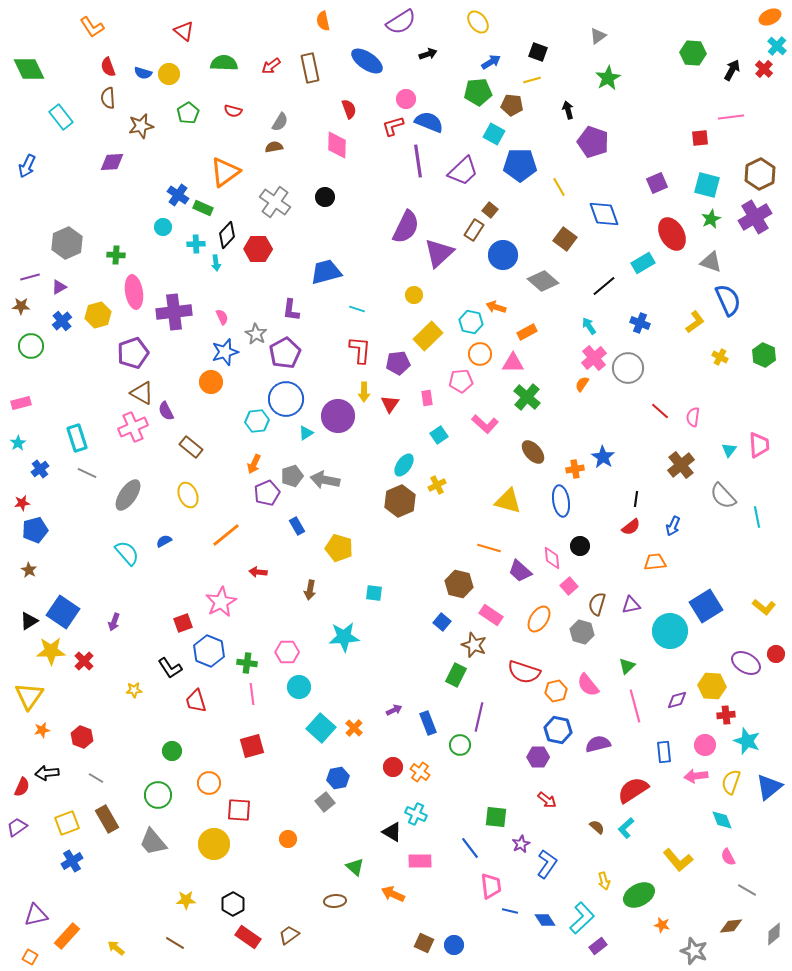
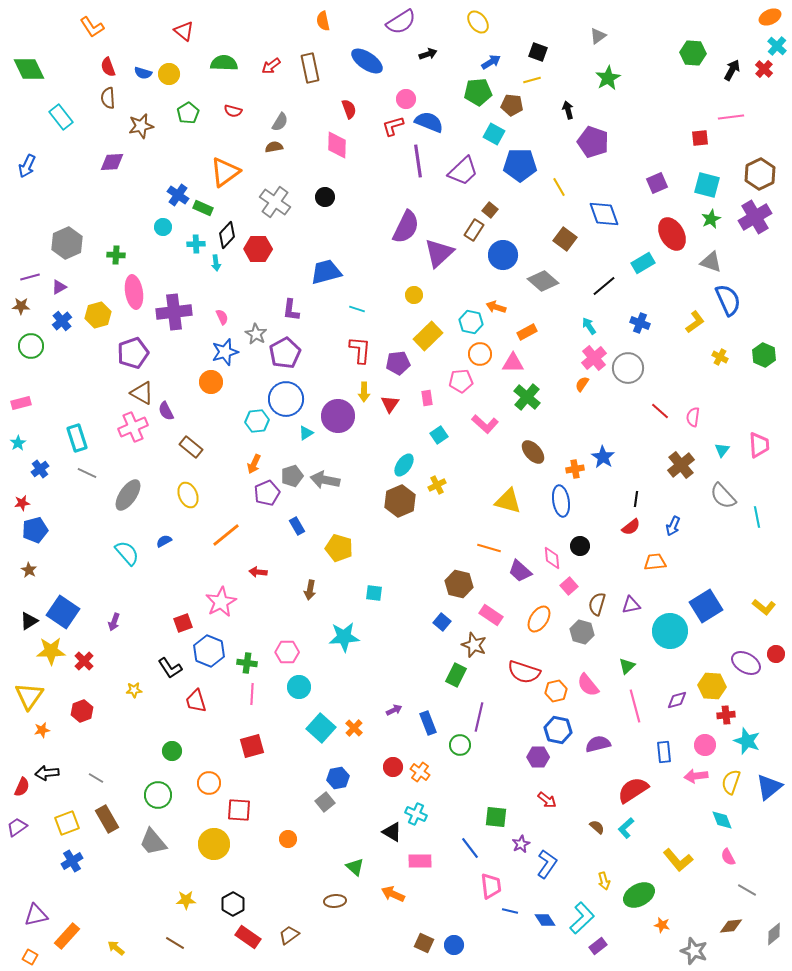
cyan triangle at (729, 450): moved 7 px left
pink line at (252, 694): rotated 10 degrees clockwise
red hexagon at (82, 737): moved 26 px up; rotated 20 degrees clockwise
